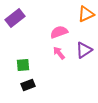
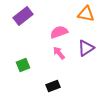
orange triangle: rotated 36 degrees clockwise
purple rectangle: moved 8 px right, 2 px up
purple triangle: moved 2 px right, 2 px up
green square: rotated 16 degrees counterclockwise
black rectangle: moved 25 px right, 1 px down
